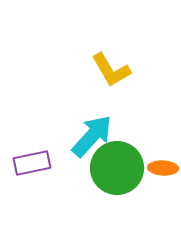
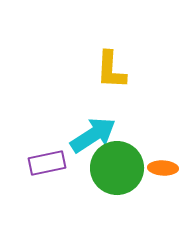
yellow L-shape: rotated 33 degrees clockwise
cyan arrow: moved 1 px right, 1 px up; rotated 15 degrees clockwise
purple rectangle: moved 15 px right
